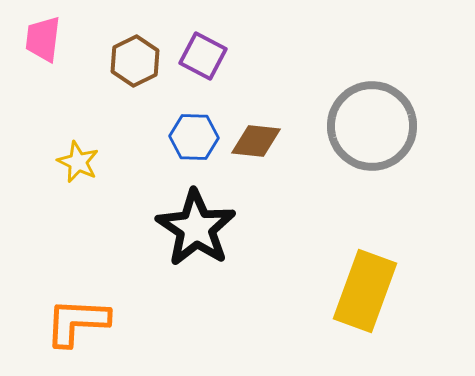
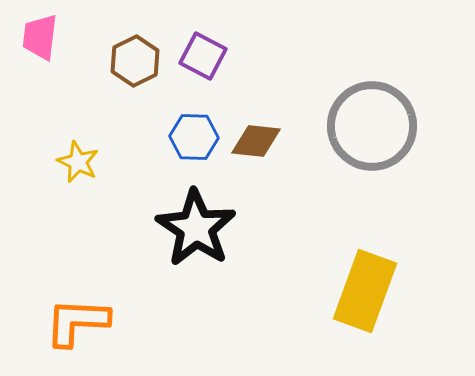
pink trapezoid: moved 3 px left, 2 px up
